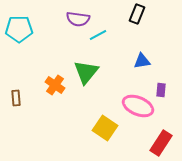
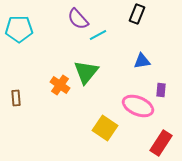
purple semicircle: rotated 40 degrees clockwise
orange cross: moved 5 px right
